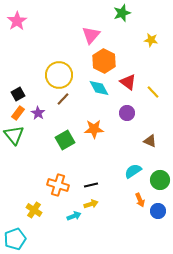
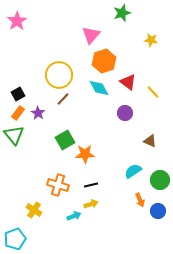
orange hexagon: rotated 15 degrees clockwise
purple circle: moved 2 px left
orange star: moved 9 px left, 25 px down
